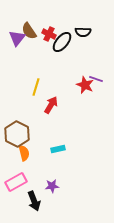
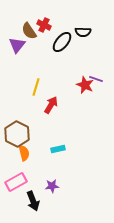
red cross: moved 5 px left, 9 px up
purple triangle: moved 7 px down
black arrow: moved 1 px left
